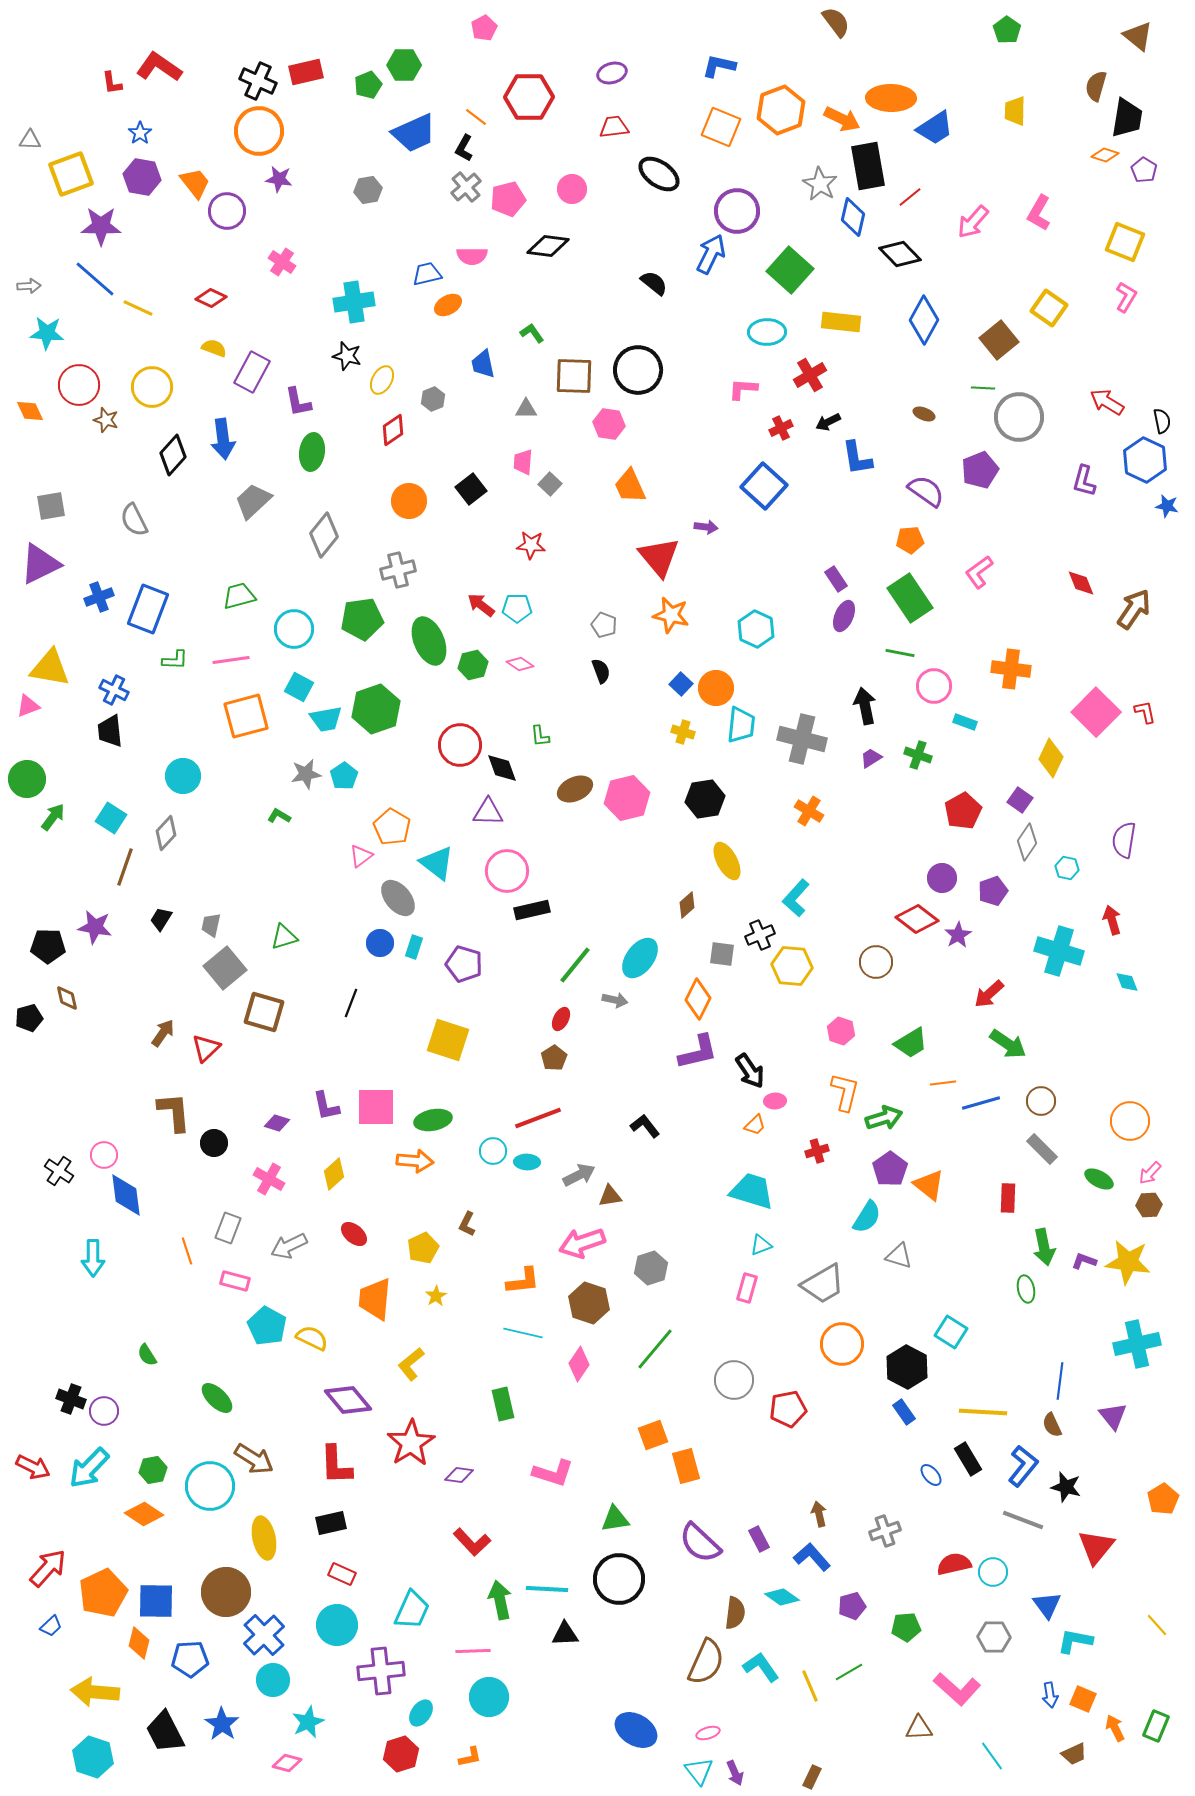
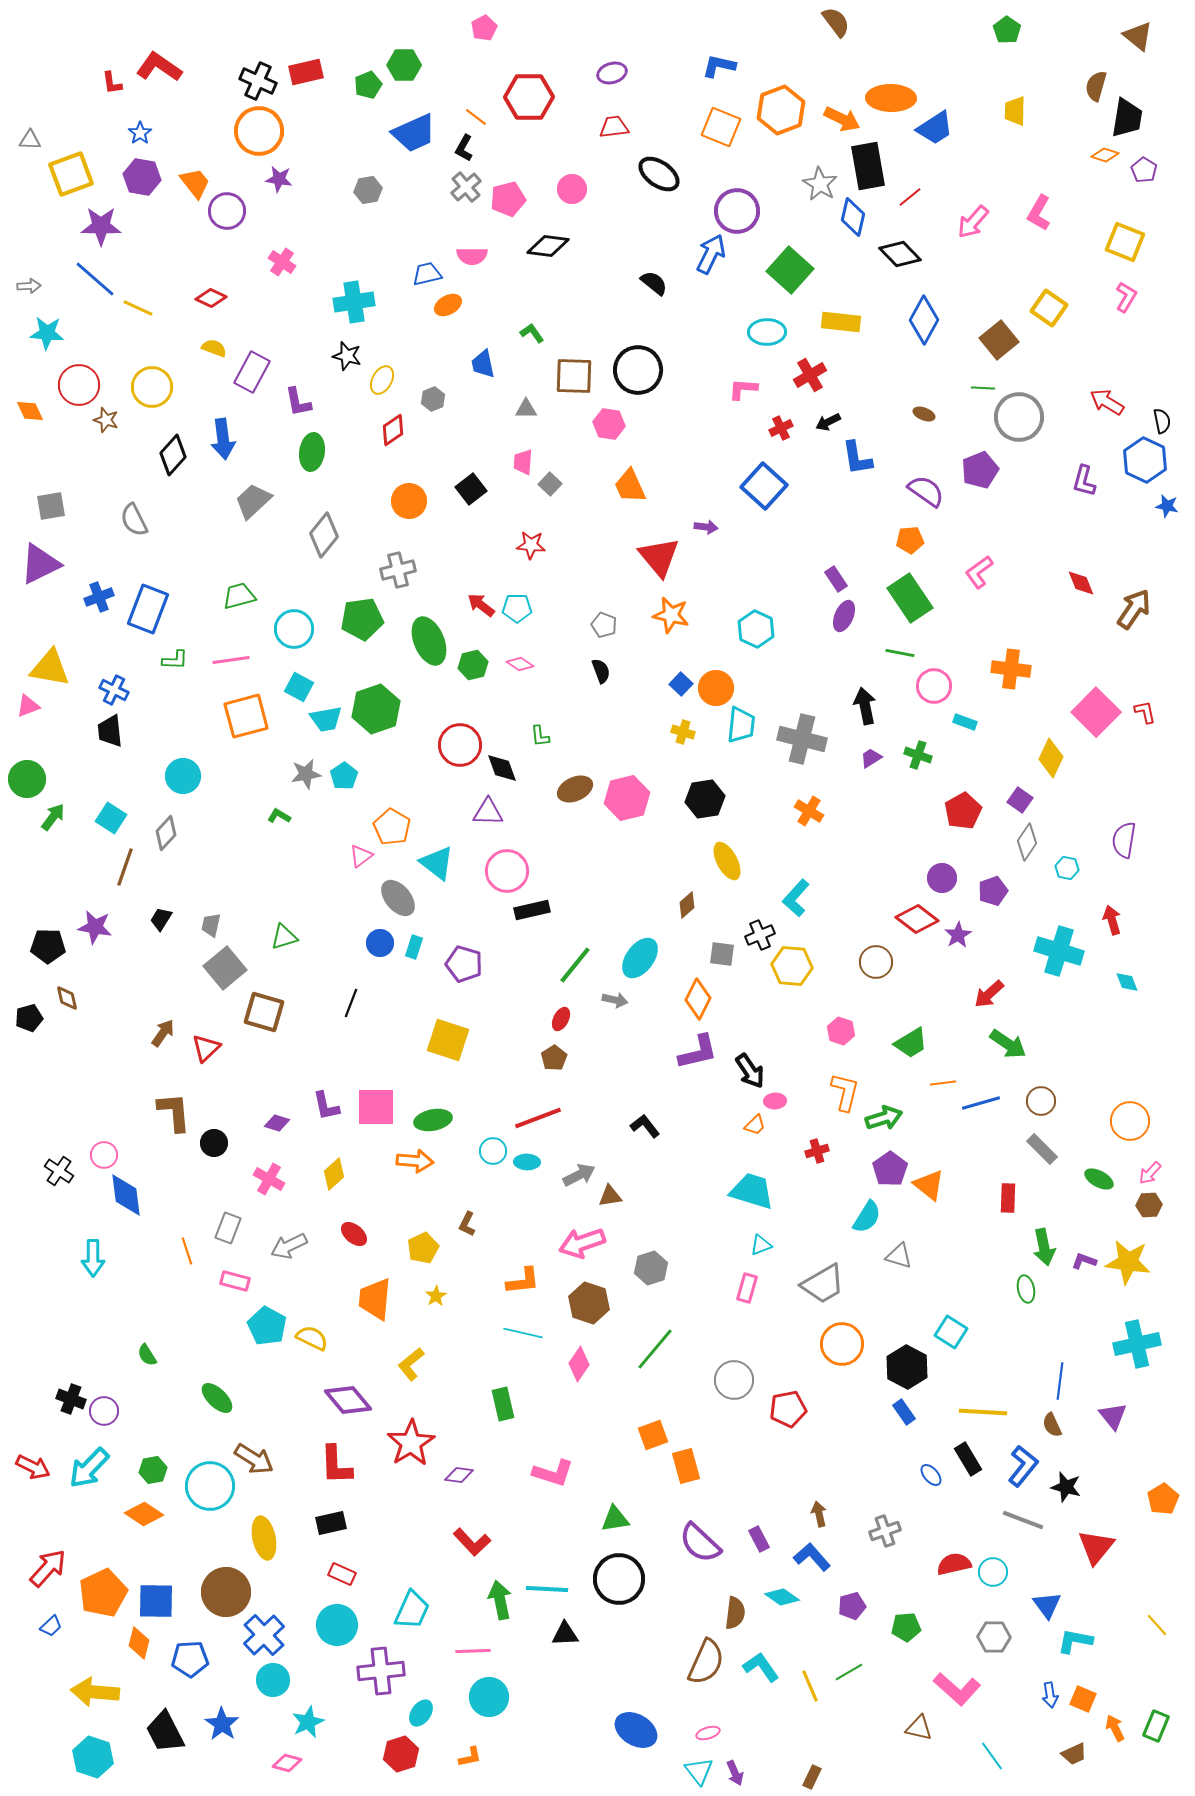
brown triangle at (919, 1728): rotated 16 degrees clockwise
